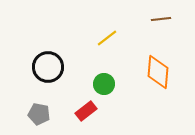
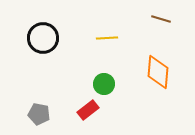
brown line: rotated 24 degrees clockwise
yellow line: rotated 35 degrees clockwise
black circle: moved 5 px left, 29 px up
red rectangle: moved 2 px right, 1 px up
